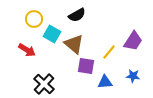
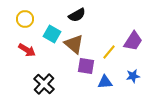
yellow circle: moved 9 px left
blue star: rotated 16 degrees counterclockwise
